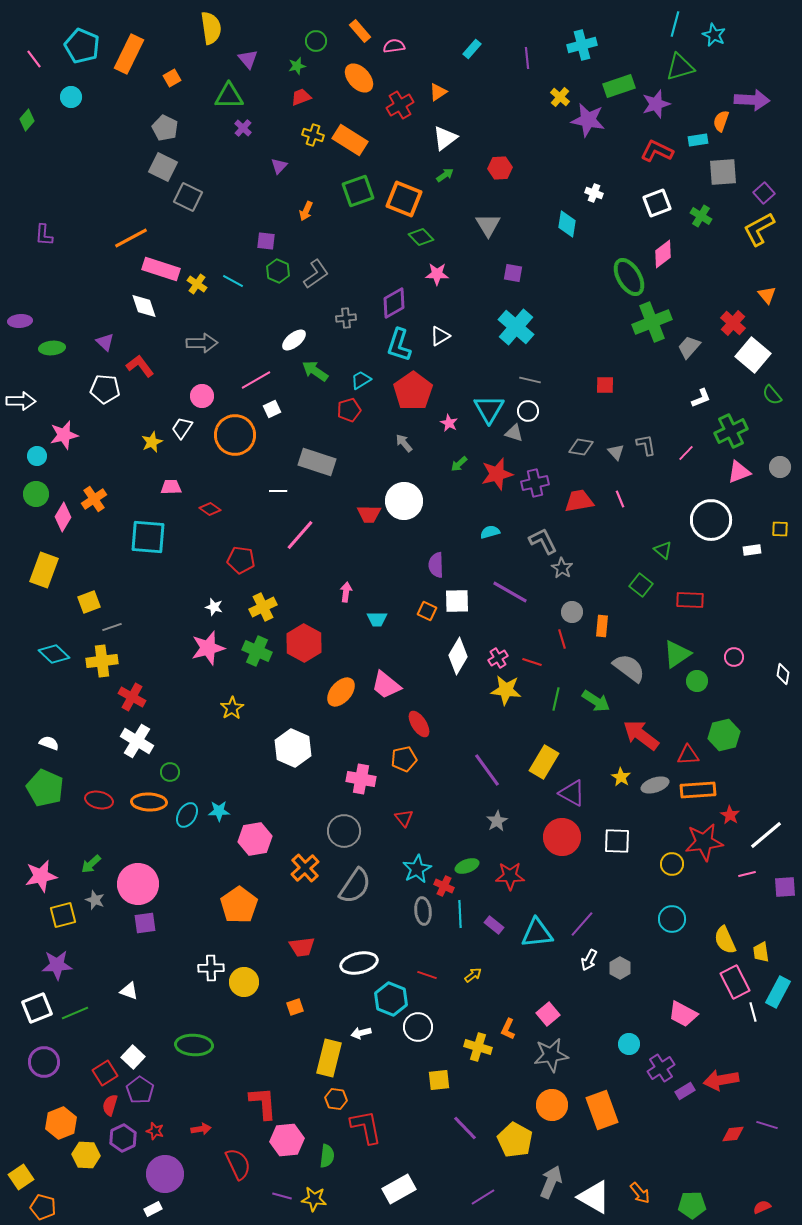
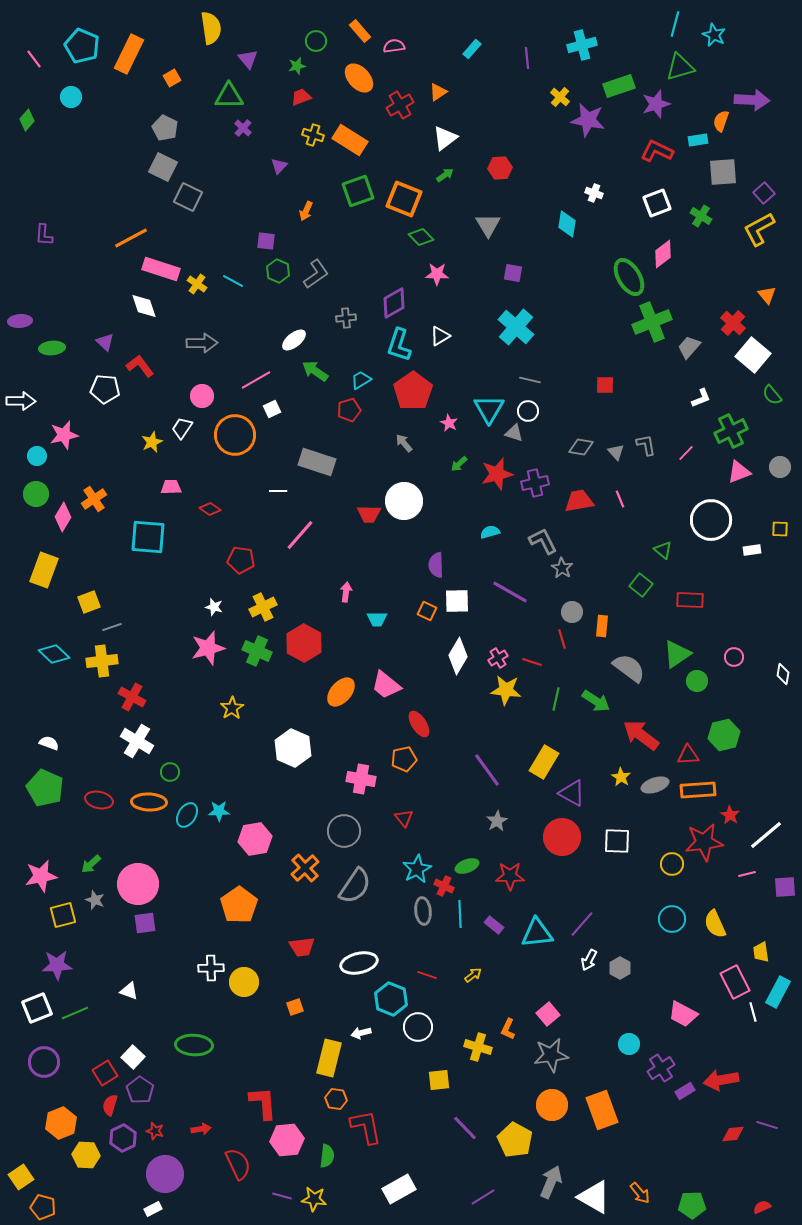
yellow semicircle at (725, 940): moved 10 px left, 16 px up
